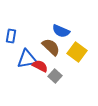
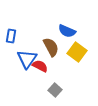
blue semicircle: moved 6 px right
brown semicircle: rotated 18 degrees clockwise
blue triangle: rotated 45 degrees counterclockwise
gray square: moved 14 px down
